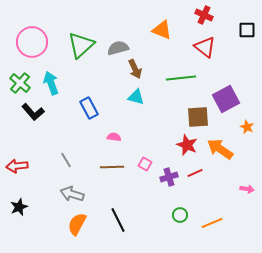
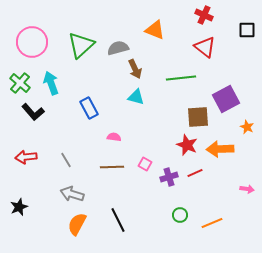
orange triangle: moved 7 px left
orange arrow: rotated 36 degrees counterclockwise
red arrow: moved 9 px right, 9 px up
